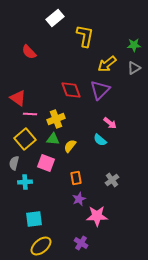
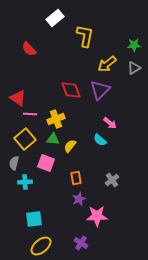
red semicircle: moved 3 px up
